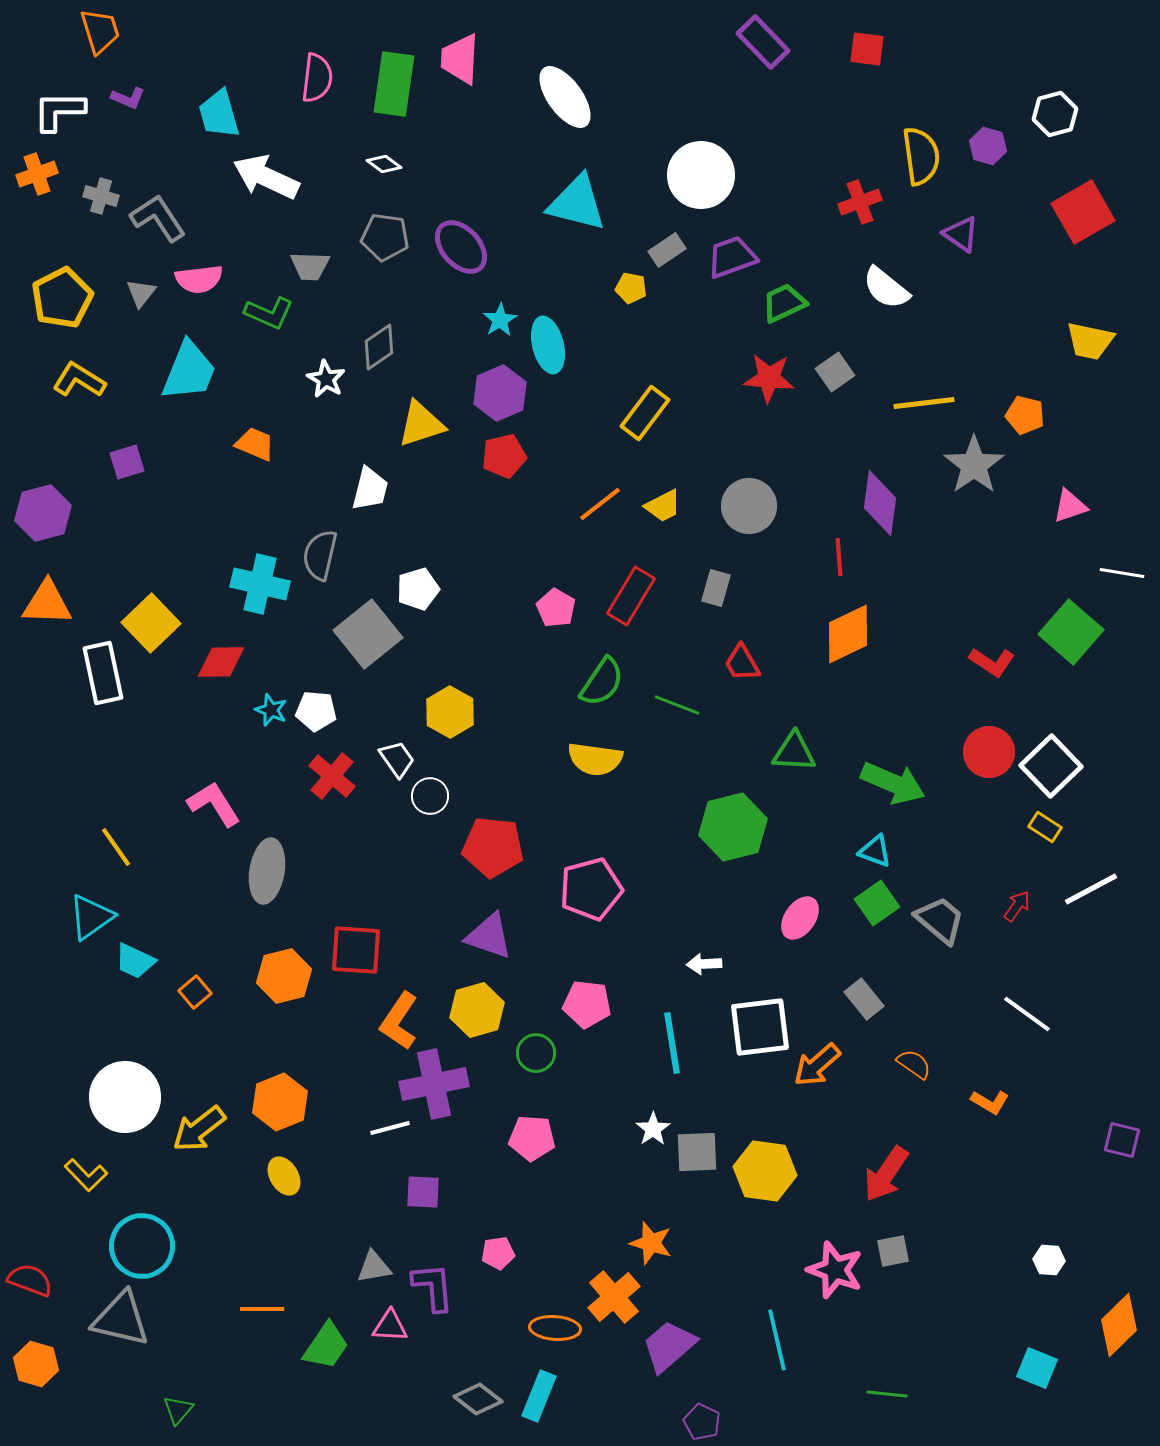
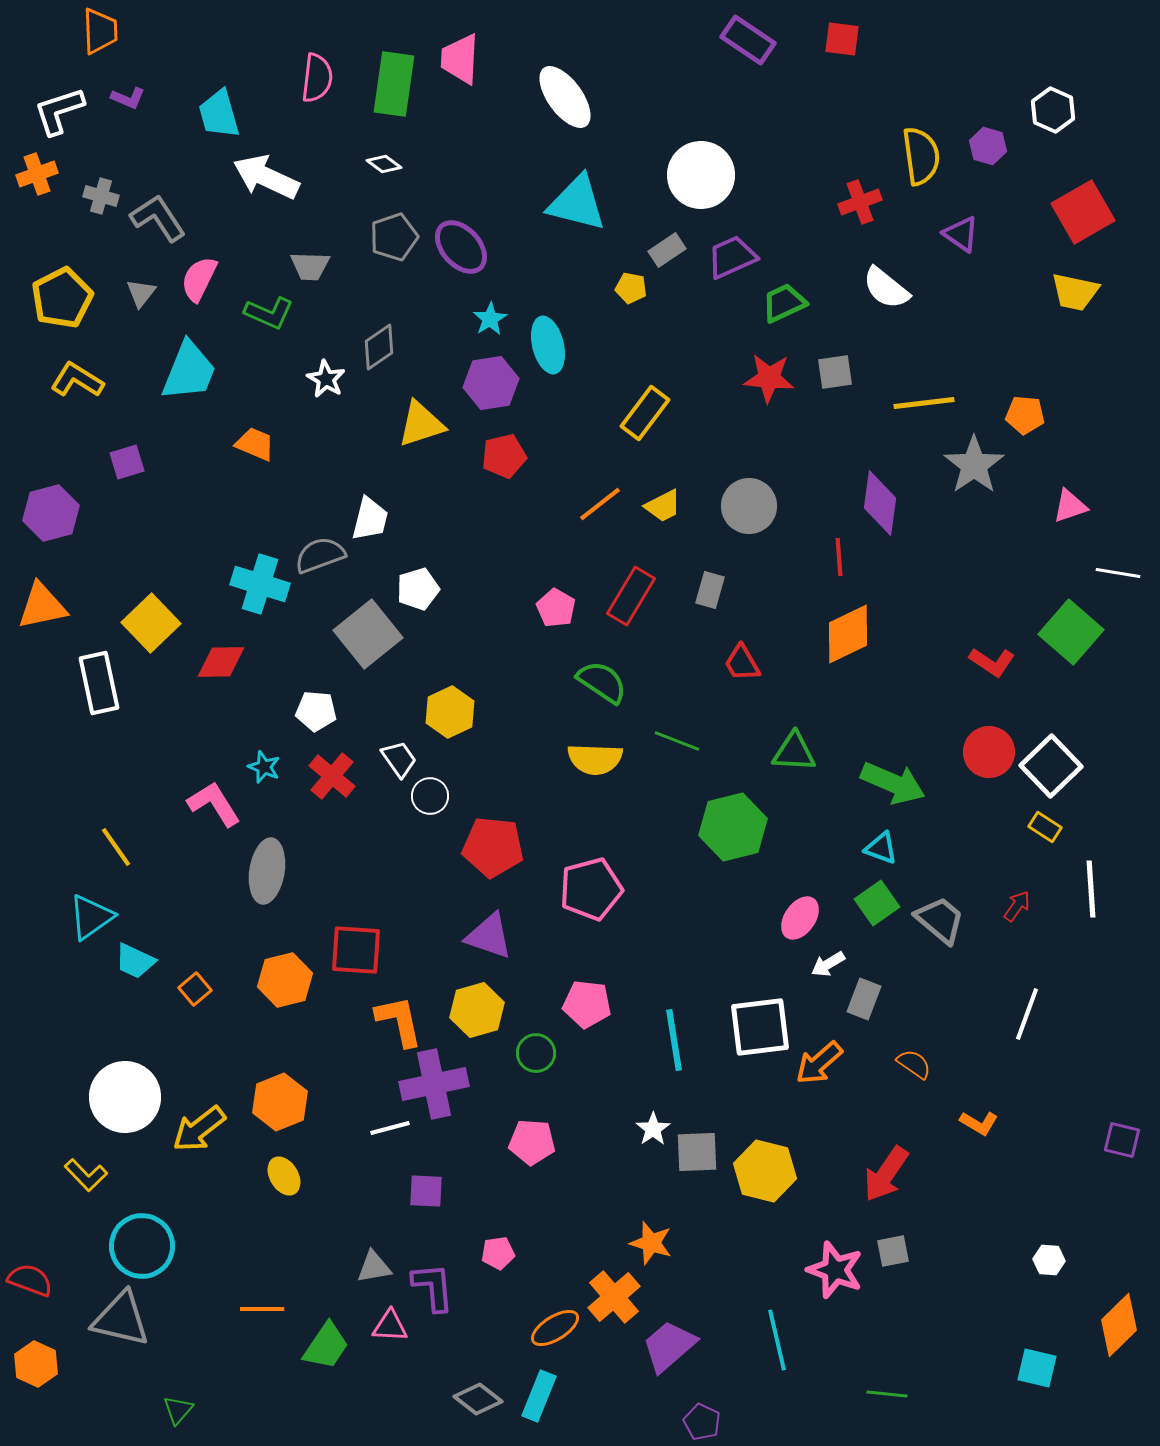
orange trapezoid at (100, 31): rotated 15 degrees clockwise
purple rectangle at (763, 42): moved 15 px left, 2 px up; rotated 12 degrees counterclockwise
red square at (867, 49): moved 25 px left, 10 px up
white L-shape at (59, 111): rotated 18 degrees counterclockwise
white hexagon at (1055, 114): moved 2 px left, 4 px up; rotated 21 degrees counterclockwise
gray pentagon at (385, 237): moved 9 px right; rotated 27 degrees counterclockwise
purple trapezoid at (732, 257): rotated 4 degrees counterclockwise
pink semicircle at (199, 279): rotated 123 degrees clockwise
cyan star at (500, 320): moved 10 px left, 1 px up
yellow trapezoid at (1090, 341): moved 15 px left, 49 px up
gray square at (835, 372): rotated 27 degrees clockwise
yellow L-shape at (79, 380): moved 2 px left
purple hexagon at (500, 393): moved 9 px left, 10 px up; rotated 14 degrees clockwise
orange pentagon at (1025, 415): rotated 9 degrees counterclockwise
white trapezoid at (370, 489): moved 30 px down
purple hexagon at (43, 513): moved 8 px right
gray semicircle at (320, 555): rotated 57 degrees clockwise
white line at (1122, 573): moved 4 px left
cyan cross at (260, 584): rotated 4 degrees clockwise
gray rectangle at (716, 588): moved 6 px left, 2 px down
orange triangle at (47, 603): moved 5 px left, 3 px down; rotated 14 degrees counterclockwise
white rectangle at (103, 673): moved 4 px left, 10 px down
green semicircle at (602, 682): rotated 90 degrees counterclockwise
green line at (677, 705): moved 36 px down
cyan star at (271, 710): moved 7 px left, 57 px down
yellow hexagon at (450, 712): rotated 6 degrees clockwise
white trapezoid at (397, 759): moved 2 px right
yellow semicircle at (595, 759): rotated 6 degrees counterclockwise
cyan triangle at (875, 851): moved 6 px right, 3 px up
white line at (1091, 889): rotated 66 degrees counterclockwise
white arrow at (704, 964): moved 124 px right; rotated 28 degrees counterclockwise
orange hexagon at (284, 976): moved 1 px right, 4 px down
orange square at (195, 992): moved 3 px up
gray rectangle at (864, 999): rotated 60 degrees clockwise
white line at (1027, 1014): rotated 74 degrees clockwise
orange L-shape at (399, 1021): rotated 134 degrees clockwise
cyan line at (672, 1043): moved 2 px right, 3 px up
orange arrow at (817, 1065): moved 2 px right, 2 px up
orange L-shape at (990, 1102): moved 11 px left, 21 px down
pink pentagon at (532, 1138): moved 4 px down
yellow hexagon at (765, 1171): rotated 6 degrees clockwise
purple square at (423, 1192): moved 3 px right, 1 px up
orange ellipse at (555, 1328): rotated 36 degrees counterclockwise
orange hexagon at (36, 1364): rotated 9 degrees clockwise
cyan square at (1037, 1368): rotated 9 degrees counterclockwise
